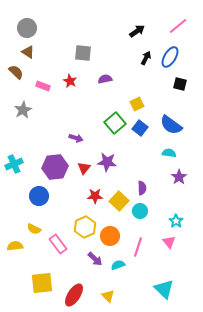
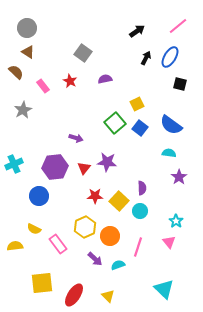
gray square at (83, 53): rotated 30 degrees clockwise
pink rectangle at (43, 86): rotated 32 degrees clockwise
